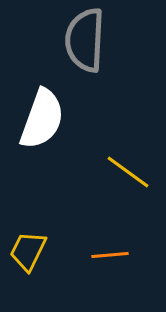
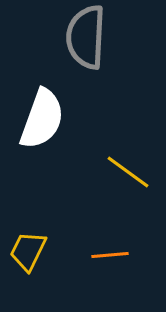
gray semicircle: moved 1 px right, 3 px up
